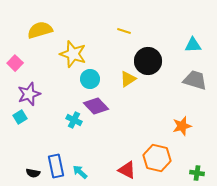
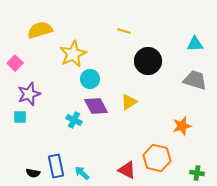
cyan triangle: moved 2 px right, 1 px up
yellow star: rotated 28 degrees clockwise
yellow triangle: moved 1 px right, 23 px down
purple diamond: rotated 15 degrees clockwise
cyan square: rotated 32 degrees clockwise
cyan arrow: moved 2 px right, 1 px down
